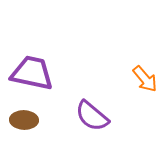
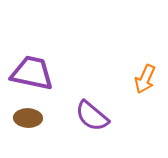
orange arrow: rotated 64 degrees clockwise
brown ellipse: moved 4 px right, 2 px up
